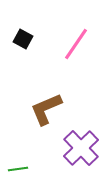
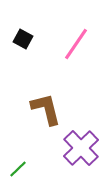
brown L-shape: rotated 99 degrees clockwise
green line: rotated 36 degrees counterclockwise
